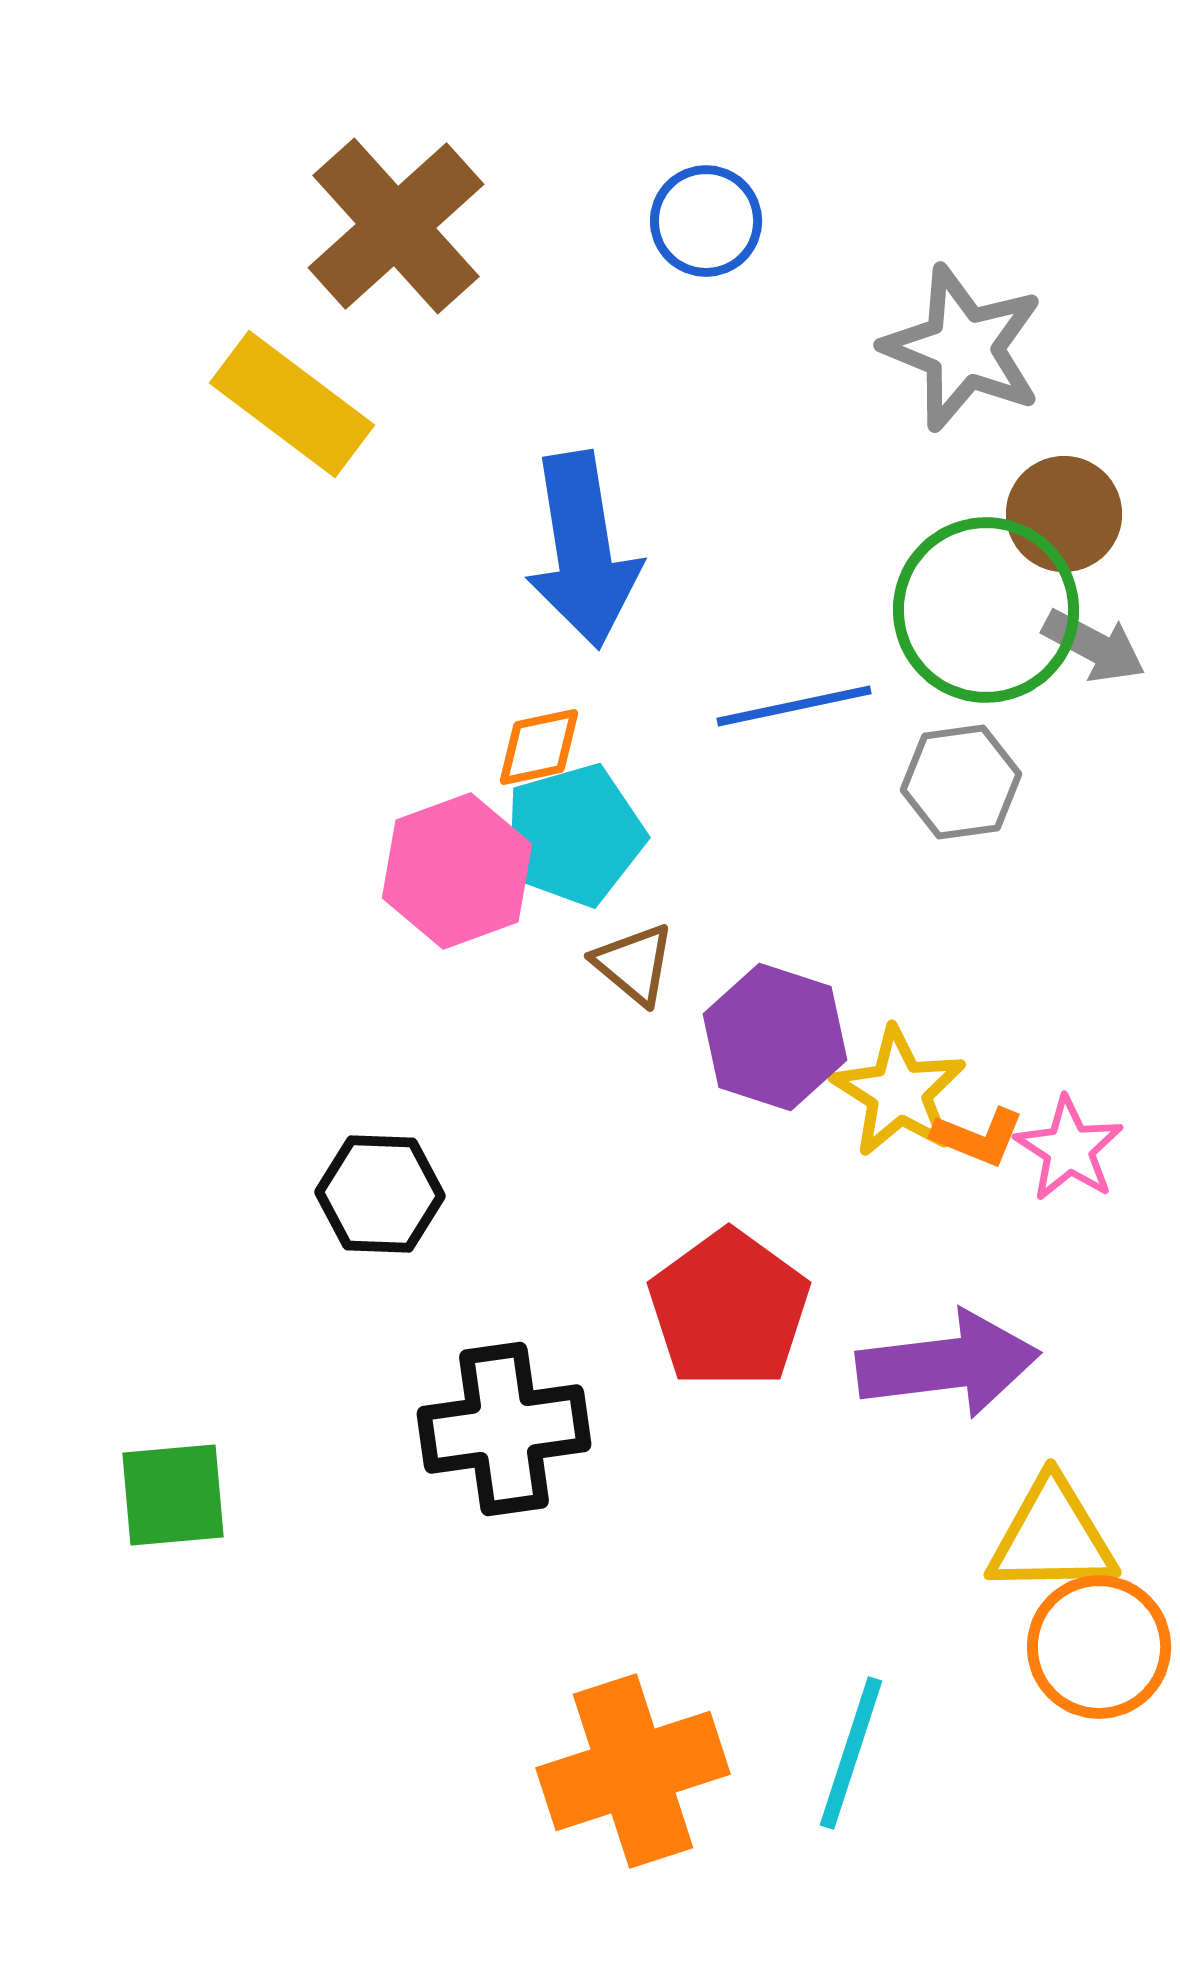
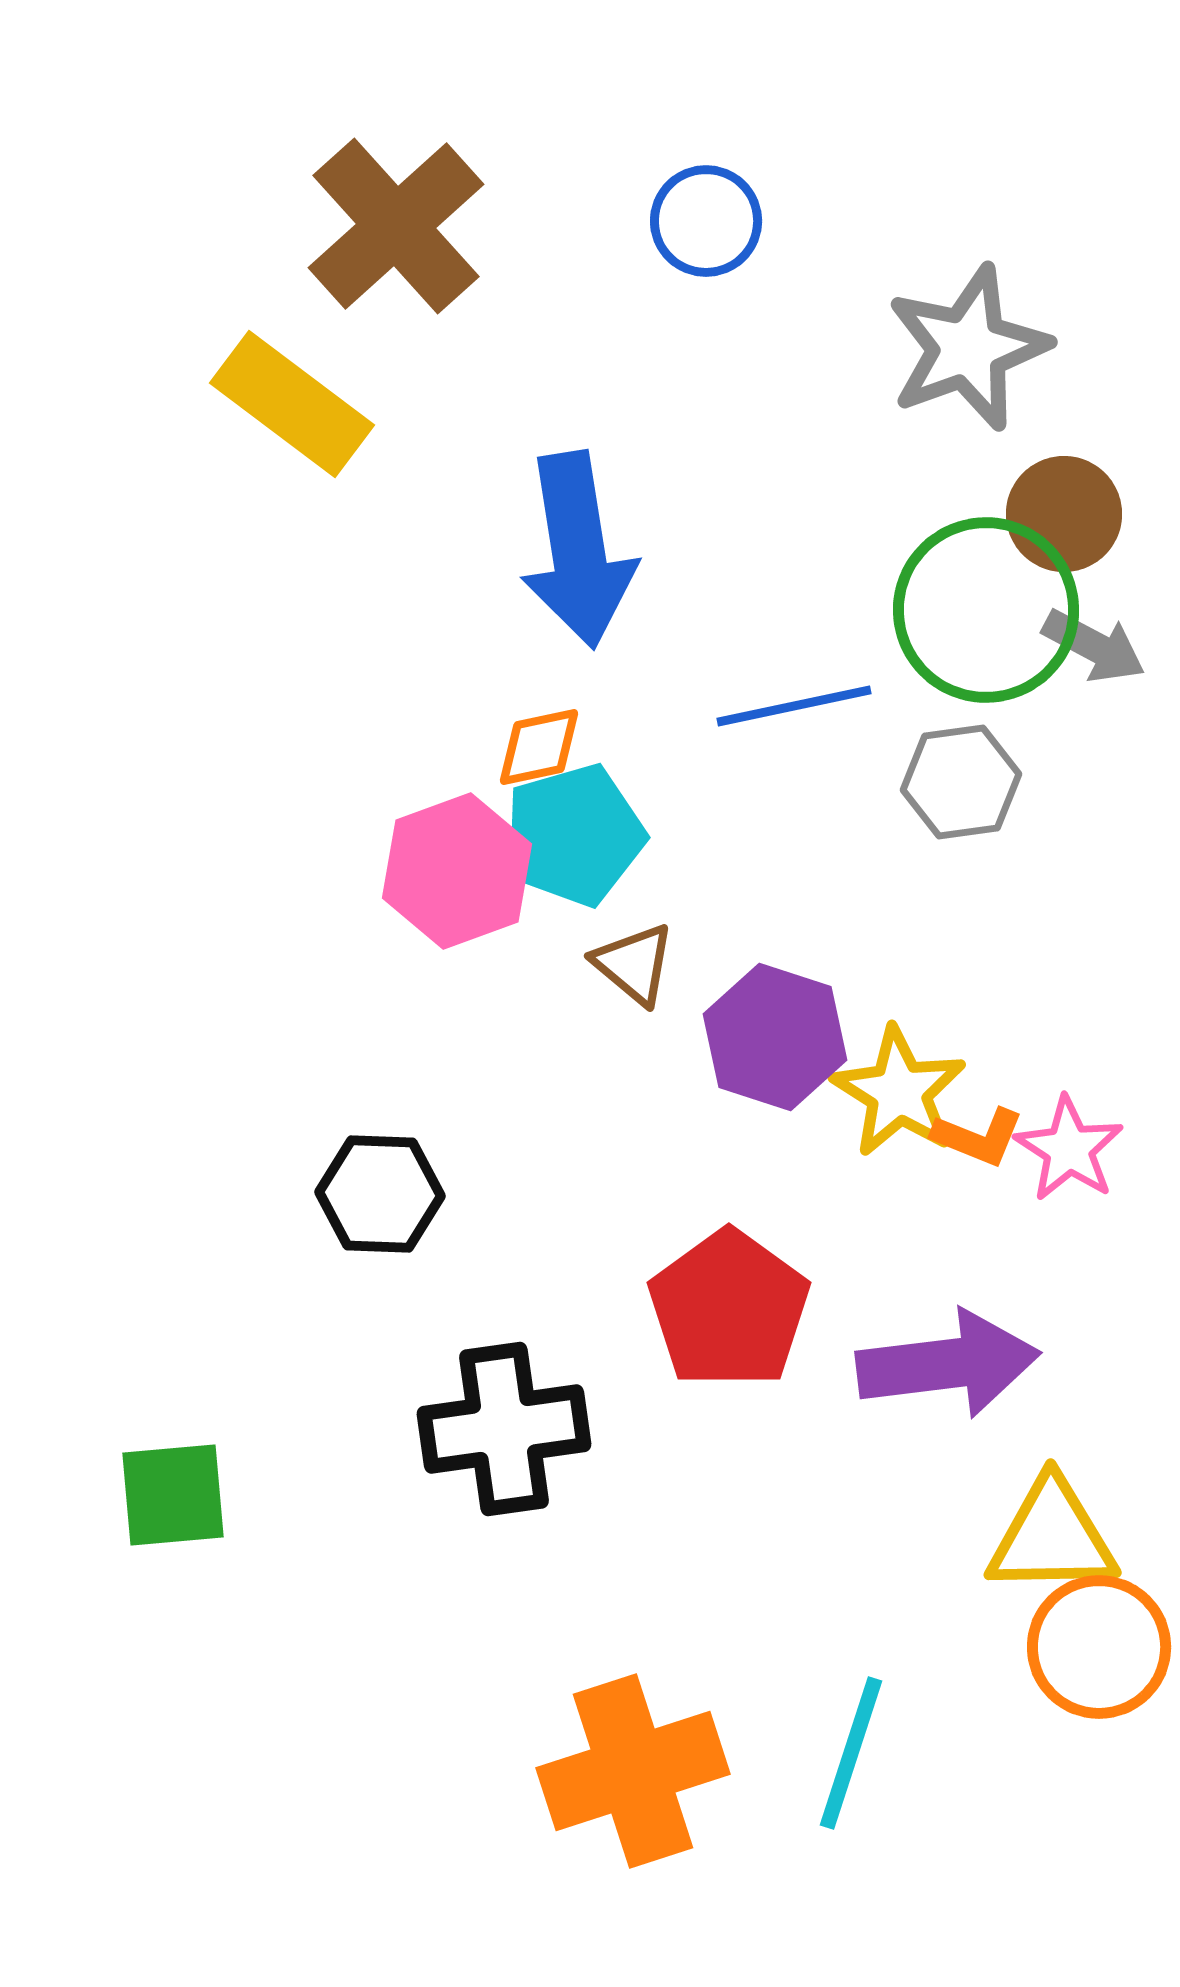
gray star: moved 5 px right; rotated 30 degrees clockwise
blue arrow: moved 5 px left
